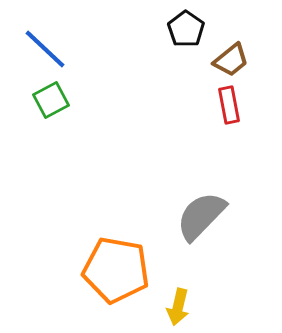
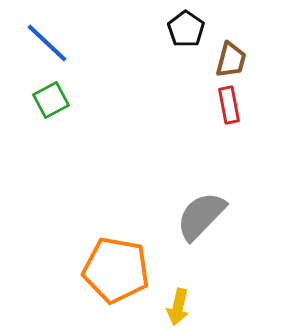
blue line: moved 2 px right, 6 px up
brown trapezoid: rotated 36 degrees counterclockwise
